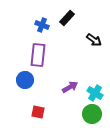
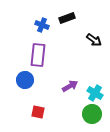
black rectangle: rotated 28 degrees clockwise
purple arrow: moved 1 px up
